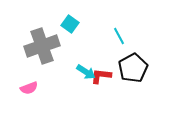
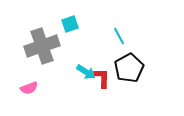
cyan square: rotated 36 degrees clockwise
black pentagon: moved 4 px left
red L-shape: moved 1 px right, 2 px down; rotated 85 degrees clockwise
